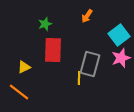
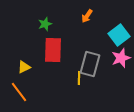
orange line: rotated 15 degrees clockwise
